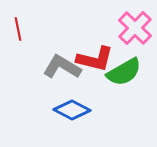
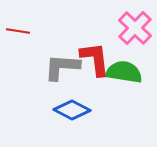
red line: moved 2 px down; rotated 70 degrees counterclockwise
red L-shape: rotated 111 degrees counterclockwise
gray L-shape: rotated 27 degrees counterclockwise
green semicircle: rotated 141 degrees counterclockwise
